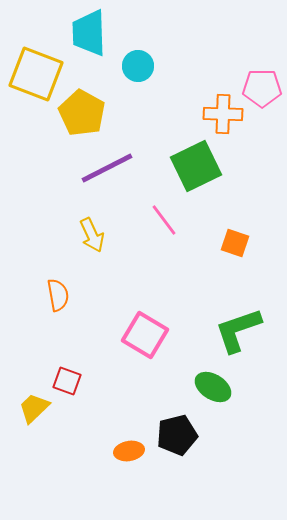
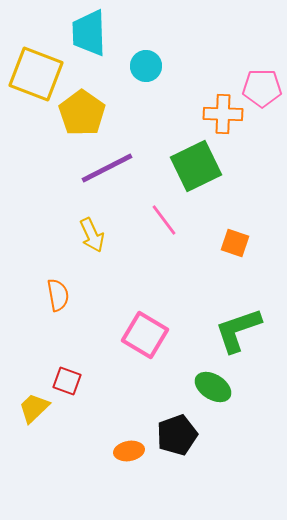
cyan circle: moved 8 px right
yellow pentagon: rotated 6 degrees clockwise
black pentagon: rotated 6 degrees counterclockwise
